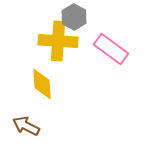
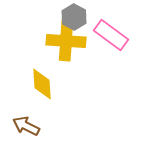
yellow cross: moved 8 px right
pink rectangle: moved 14 px up
